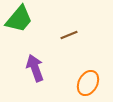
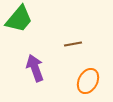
brown line: moved 4 px right, 9 px down; rotated 12 degrees clockwise
orange ellipse: moved 2 px up
